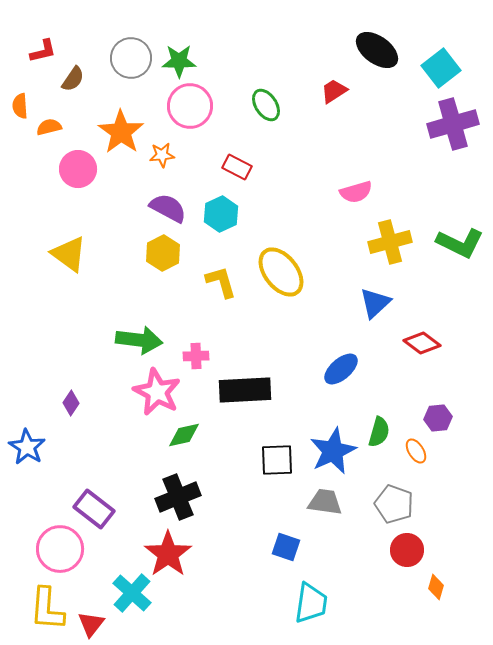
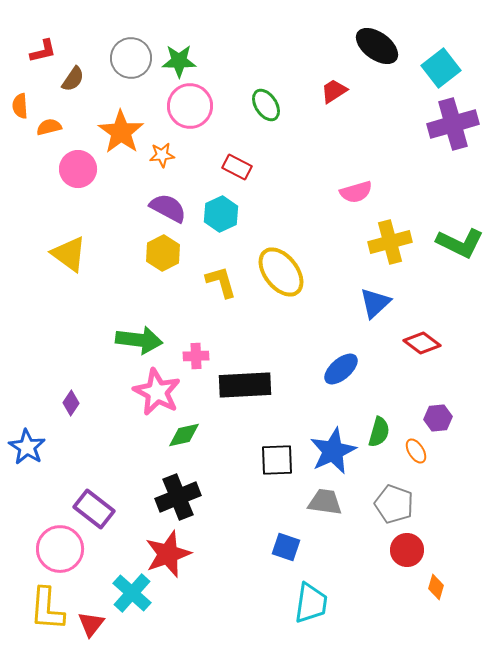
black ellipse at (377, 50): moved 4 px up
black rectangle at (245, 390): moved 5 px up
red star at (168, 554): rotated 15 degrees clockwise
